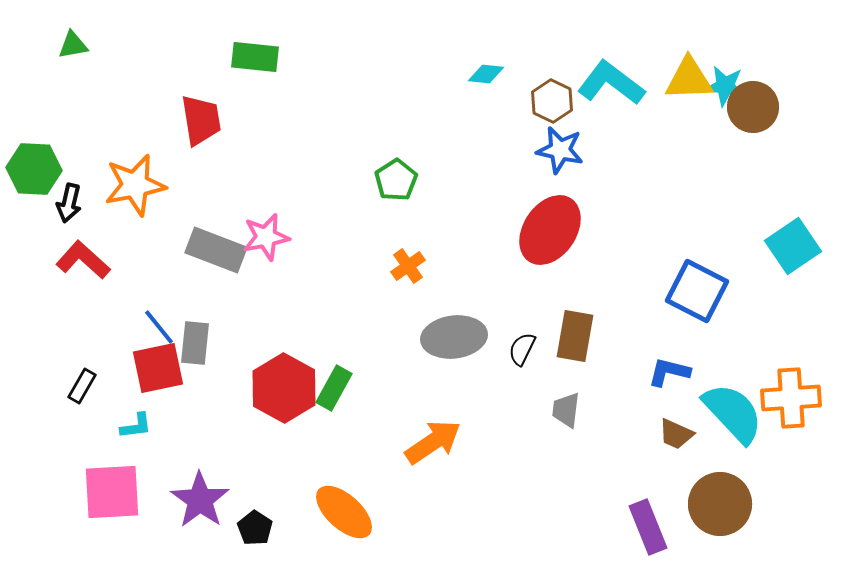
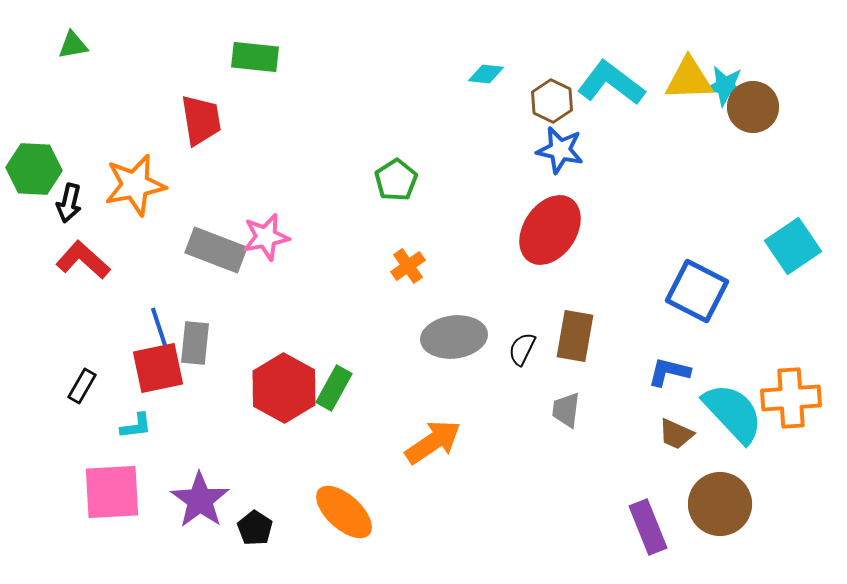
blue line at (159, 327): rotated 21 degrees clockwise
